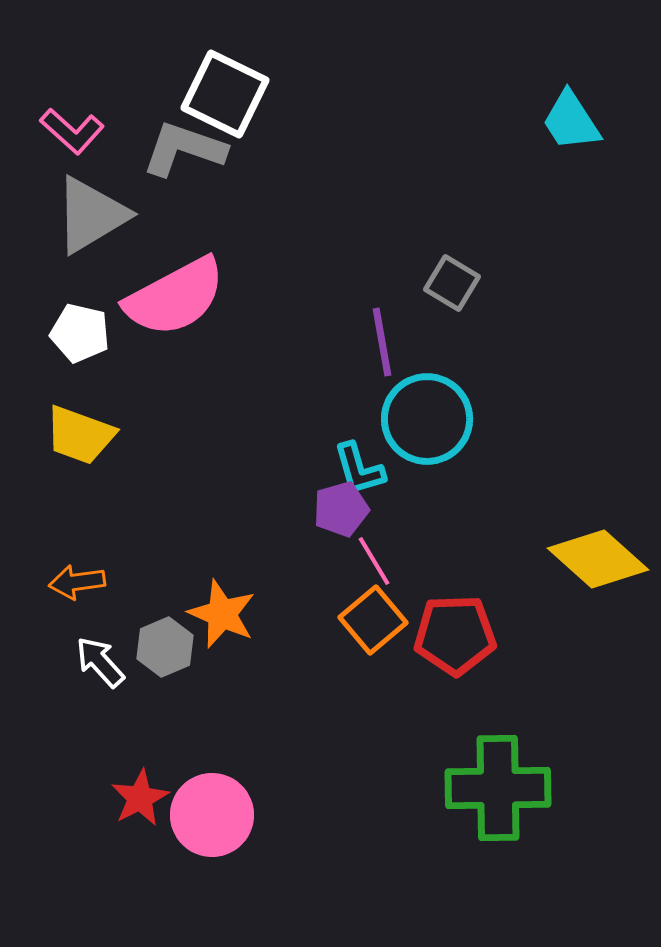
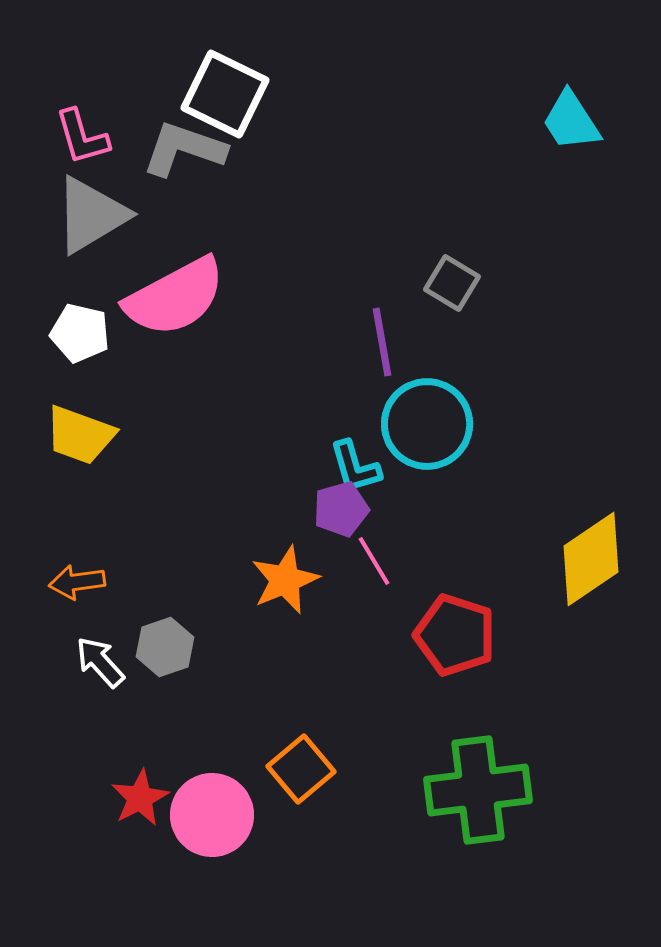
pink L-shape: moved 10 px right, 6 px down; rotated 32 degrees clockwise
cyan circle: moved 5 px down
cyan L-shape: moved 4 px left, 2 px up
yellow diamond: moved 7 px left; rotated 76 degrees counterclockwise
orange star: moved 63 px right, 34 px up; rotated 26 degrees clockwise
orange square: moved 72 px left, 149 px down
red pentagon: rotated 20 degrees clockwise
gray hexagon: rotated 4 degrees clockwise
green cross: moved 20 px left, 2 px down; rotated 6 degrees counterclockwise
